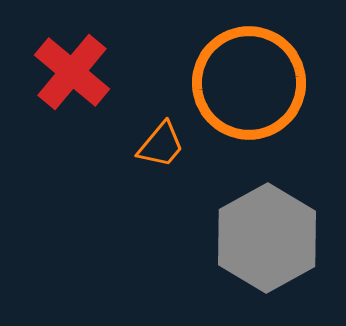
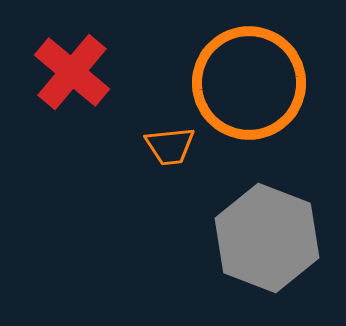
orange trapezoid: moved 9 px right, 1 px down; rotated 44 degrees clockwise
gray hexagon: rotated 10 degrees counterclockwise
